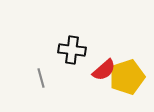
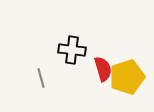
red semicircle: moved 1 px left, 1 px up; rotated 65 degrees counterclockwise
